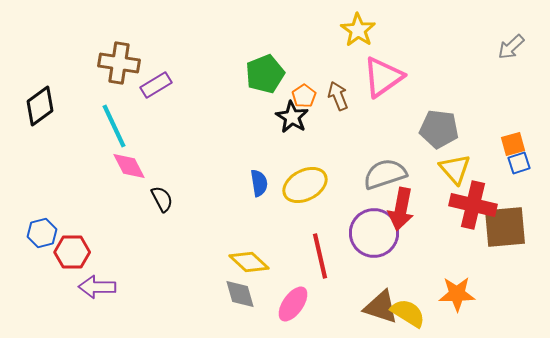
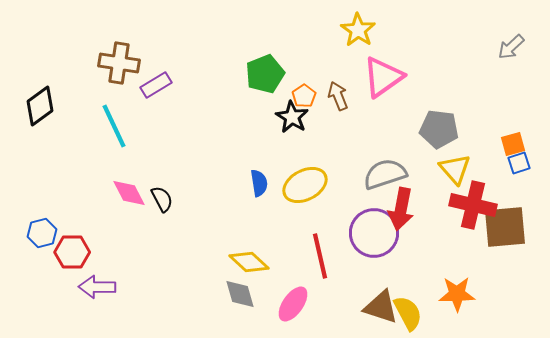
pink diamond: moved 27 px down
yellow semicircle: rotated 30 degrees clockwise
